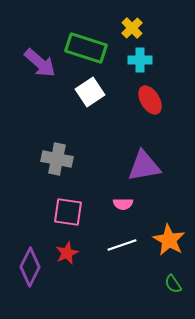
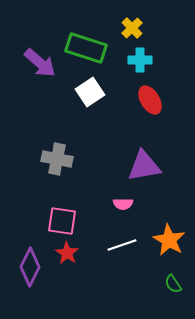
pink square: moved 6 px left, 9 px down
red star: rotated 15 degrees counterclockwise
